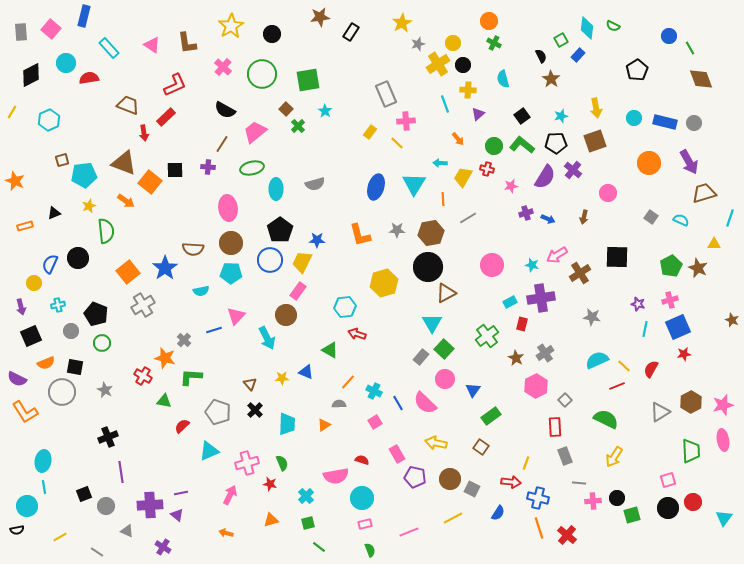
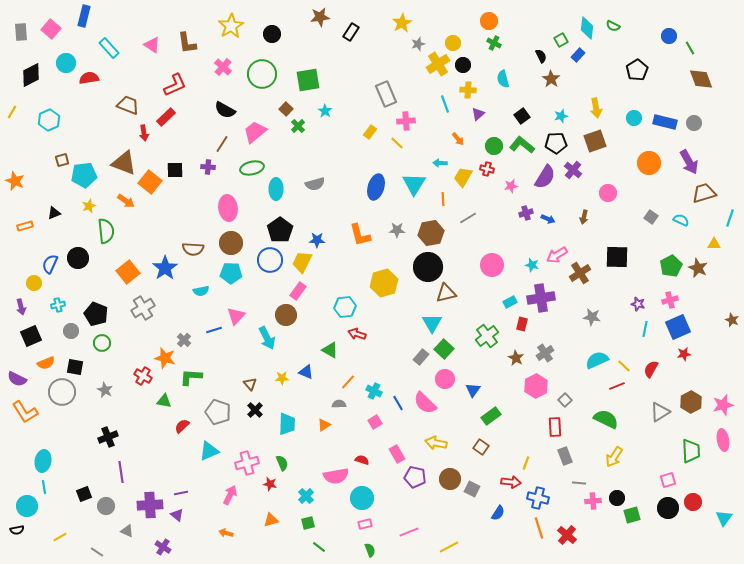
brown triangle at (446, 293): rotated 15 degrees clockwise
gray cross at (143, 305): moved 3 px down
yellow line at (453, 518): moved 4 px left, 29 px down
